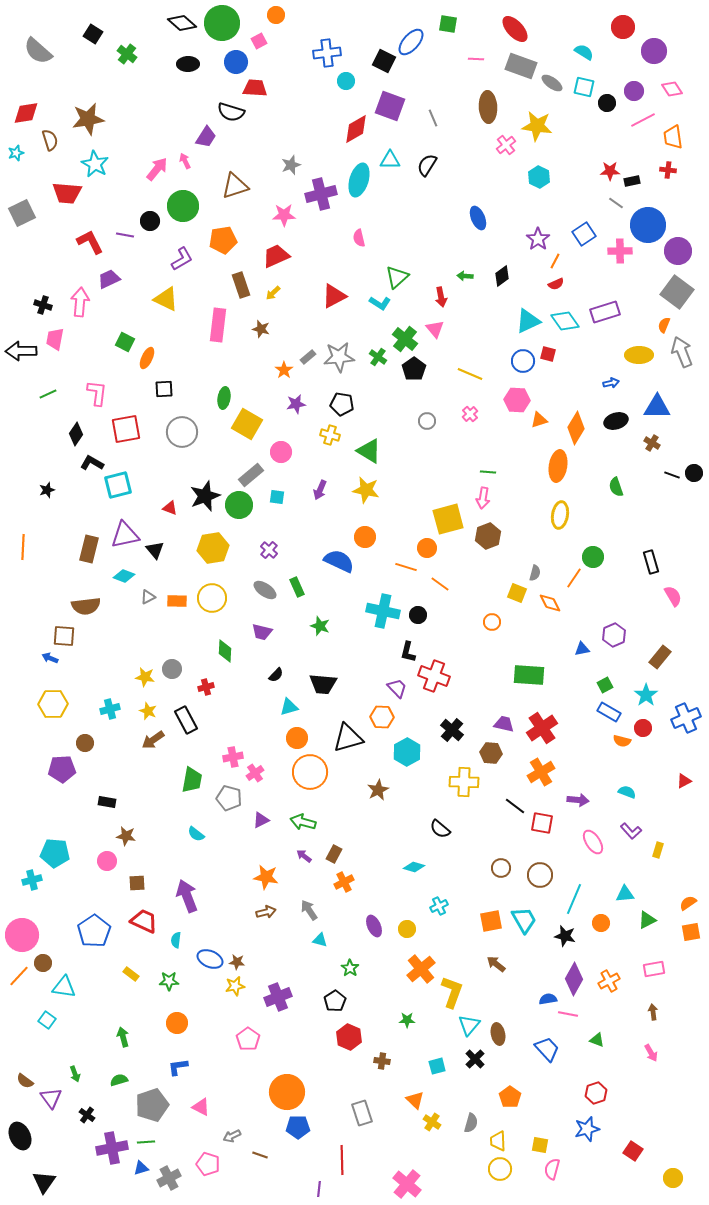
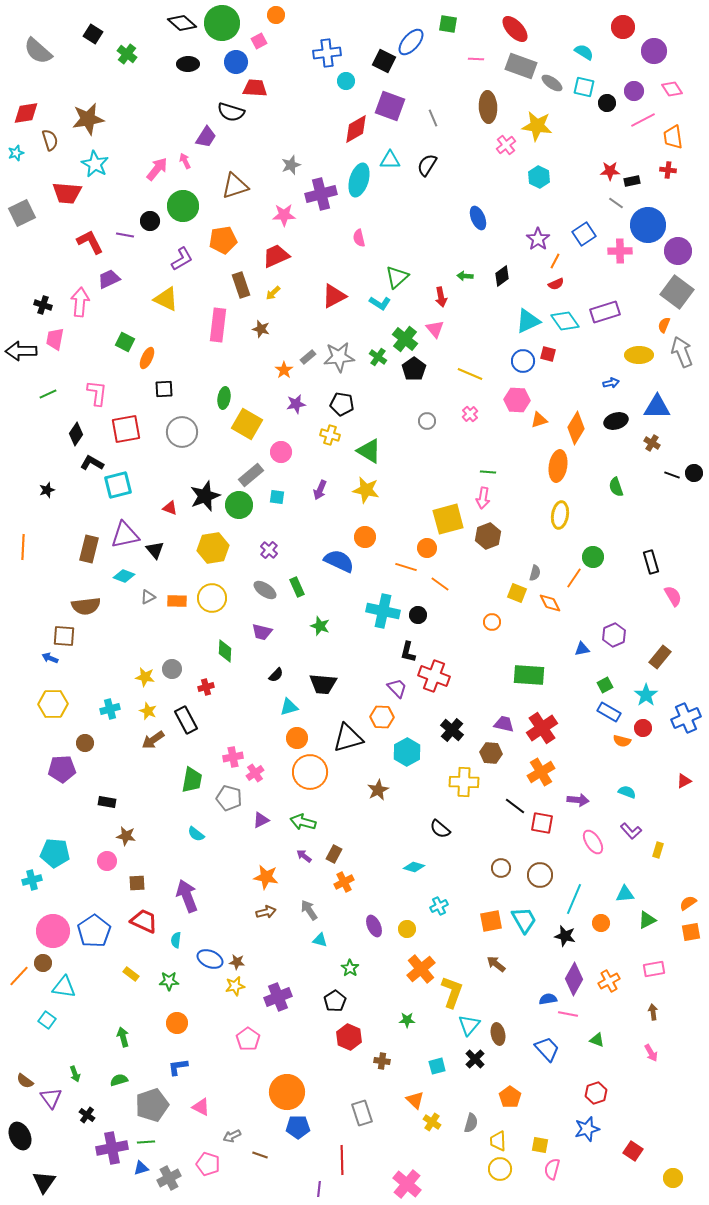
pink circle at (22, 935): moved 31 px right, 4 px up
